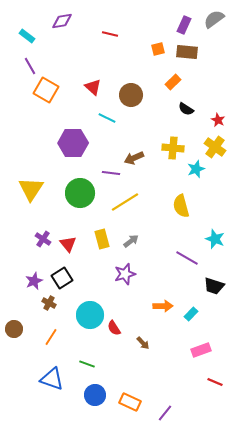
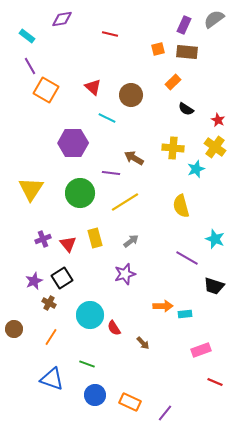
purple diamond at (62, 21): moved 2 px up
brown arrow at (134, 158): rotated 54 degrees clockwise
purple cross at (43, 239): rotated 35 degrees clockwise
yellow rectangle at (102, 239): moved 7 px left, 1 px up
cyan rectangle at (191, 314): moved 6 px left; rotated 40 degrees clockwise
